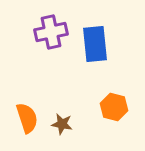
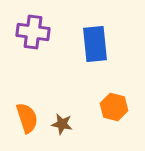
purple cross: moved 18 px left; rotated 20 degrees clockwise
